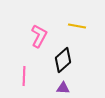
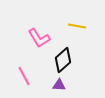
pink L-shape: moved 2 px down; rotated 120 degrees clockwise
pink line: rotated 30 degrees counterclockwise
purple triangle: moved 4 px left, 3 px up
